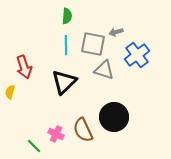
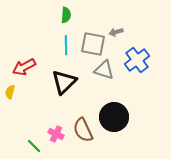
green semicircle: moved 1 px left, 1 px up
blue cross: moved 5 px down
red arrow: rotated 80 degrees clockwise
